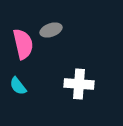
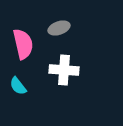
gray ellipse: moved 8 px right, 2 px up
white cross: moved 15 px left, 14 px up
